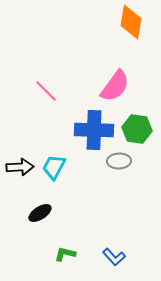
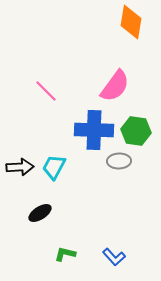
green hexagon: moved 1 px left, 2 px down
